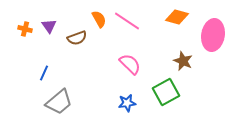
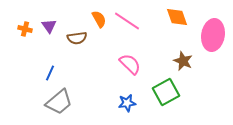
orange diamond: rotated 55 degrees clockwise
brown semicircle: rotated 12 degrees clockwise
blue line: moved 6 px right
